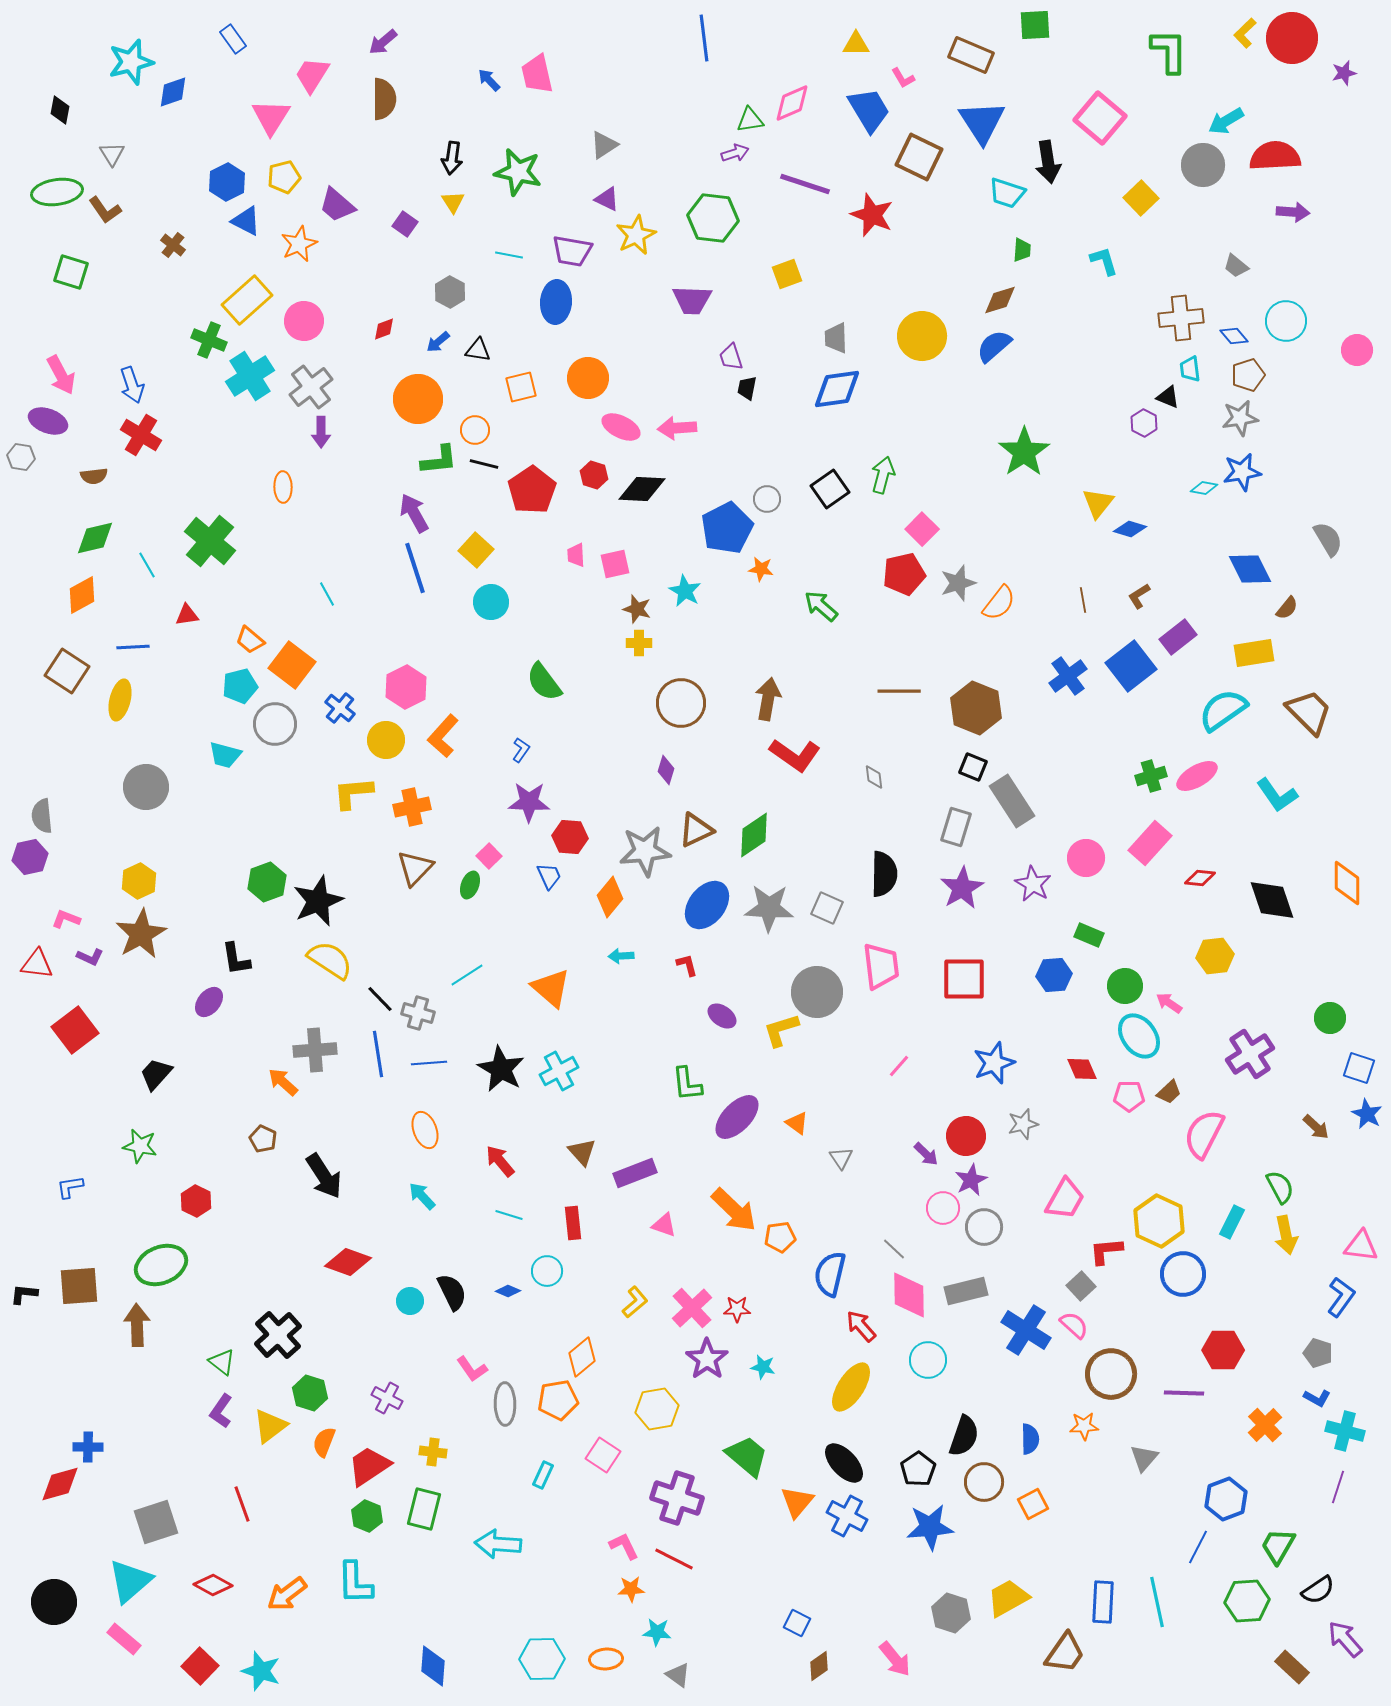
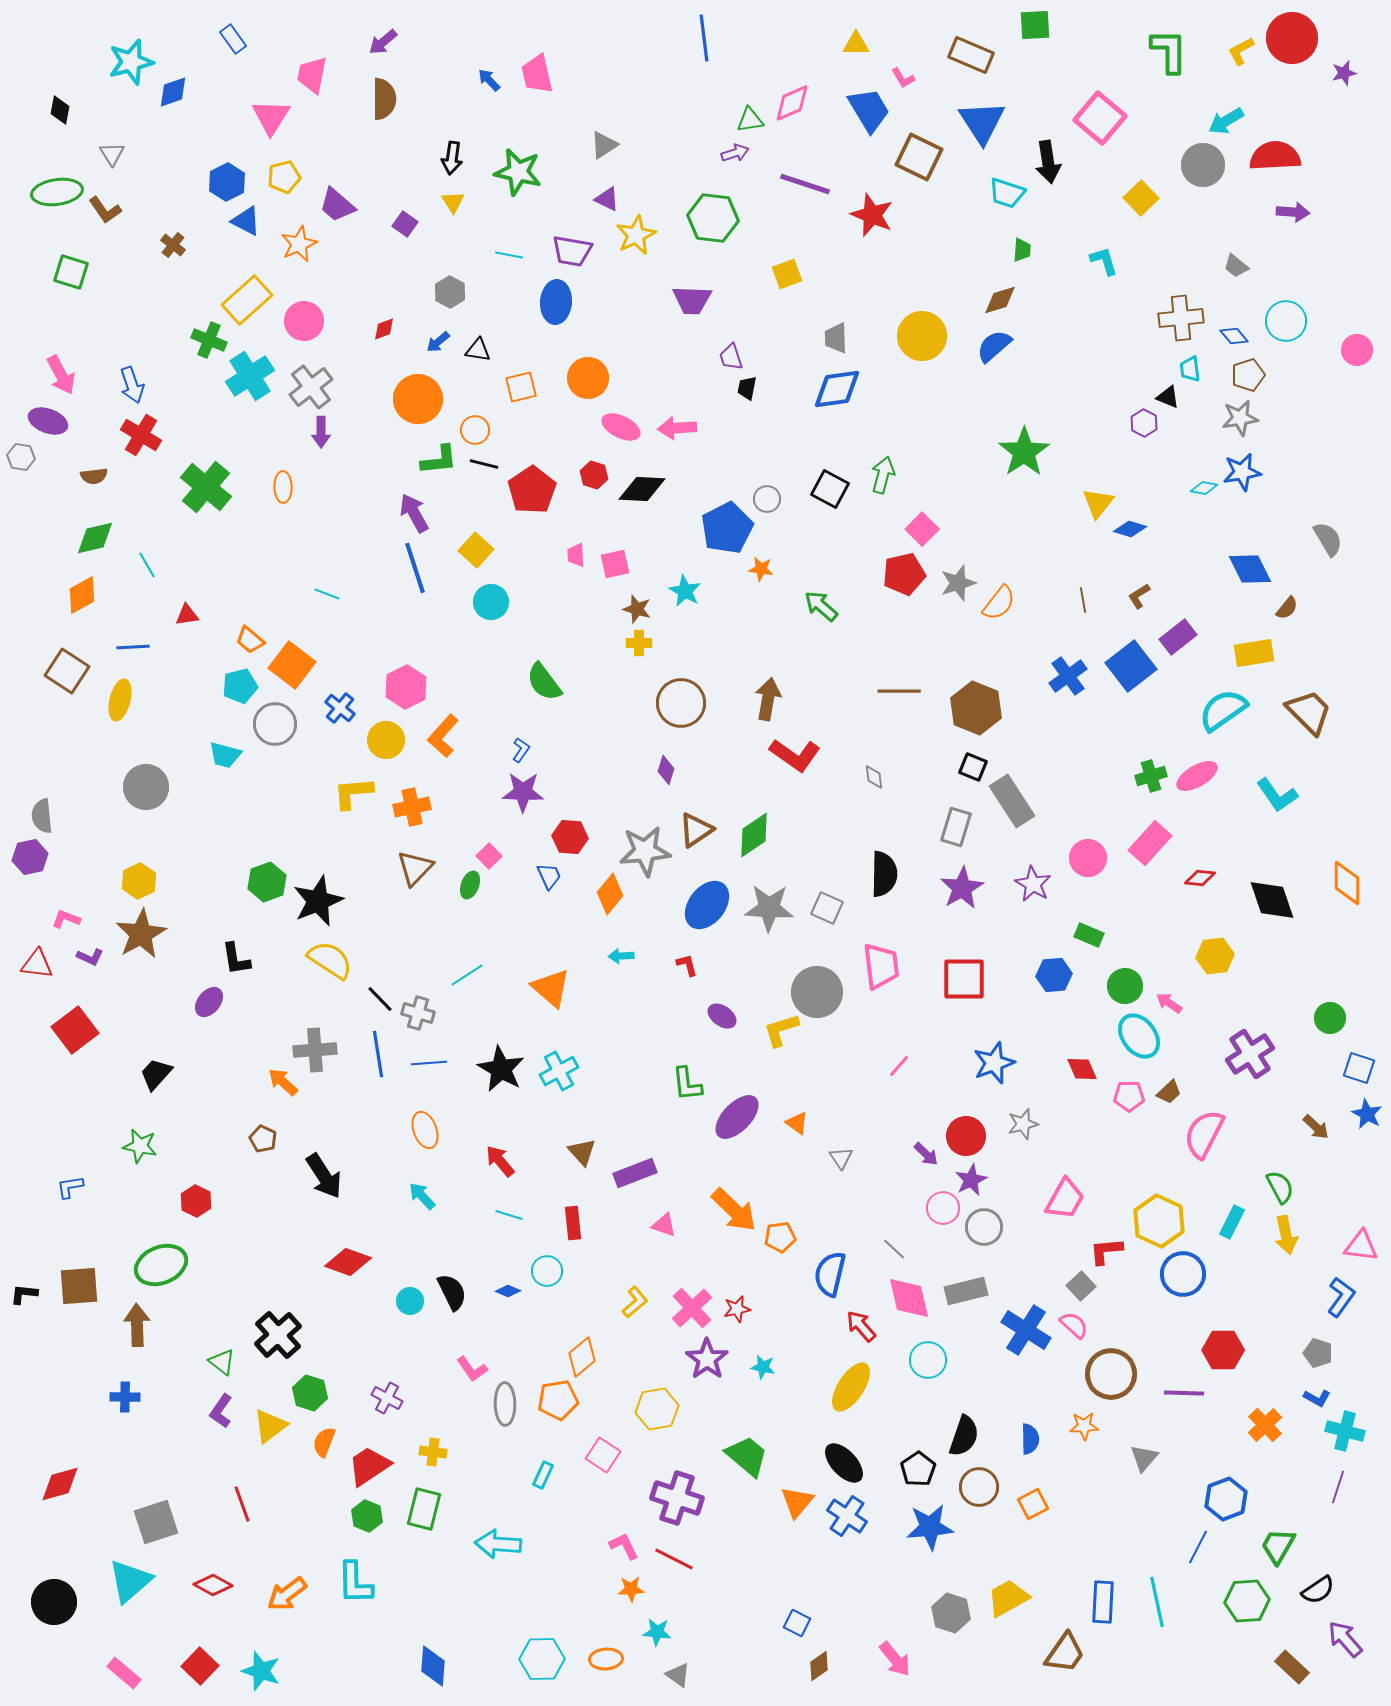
yellow L-shape at (1245, 33): moved 4 px left, 18 px down; rotated 16 degrees clockwise
pink trapezoid at (312, 75): rotated 21 degrees counterclockwise
black square at (830, 489): rotated 27 degrees counterclockwise
green cross at (210, 541): moved 4 px left, 54 px up
cyan line at (327, 594): rotated 40 degrees counterclockwise
purple star at (529, 802): moved 6 px left, 10 px up
brown triangle at (696, 830): rotated 9 degrees counterclockwise
pink circle at (1086, 858): moved 2 px right
orange diamond at (610, 897): moved 3 px up
pink diamond at (909, 1295): moved 3 px down; rotated 12 degrees counterclockwise
red star at (737, 1309): rotated 12 degrees counterclockwise
blue cross at (88, 1447): moved 37 px right, 50 px up
brown circle at (984, 1482): moved 5 px left, 5 px down
blue cross at (847, 1516): rotated 6 degrees clockwise
pink rectangle at (124, 1639): moved 34 px down
